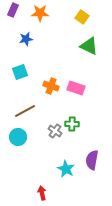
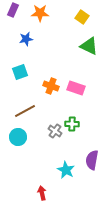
cyan star: moved 1 px down
